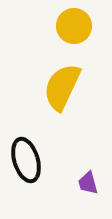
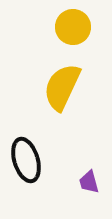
yellow circle: moved 1 px left, 1 px down
purple trapezoid: moved 1 px right, 1 px up
